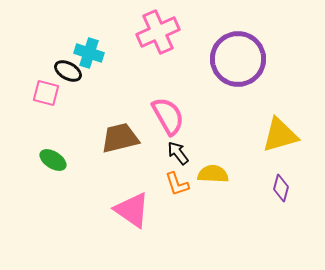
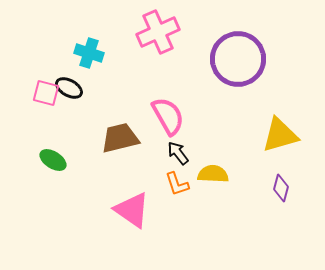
black ellipse: moved 1 px right, 17 px down
